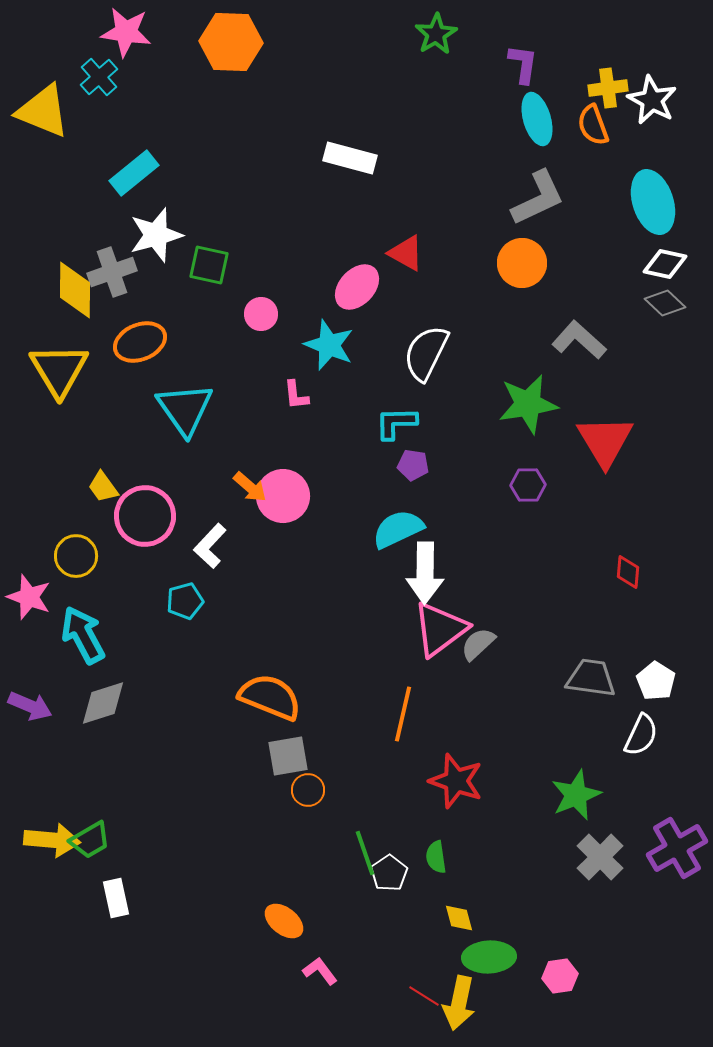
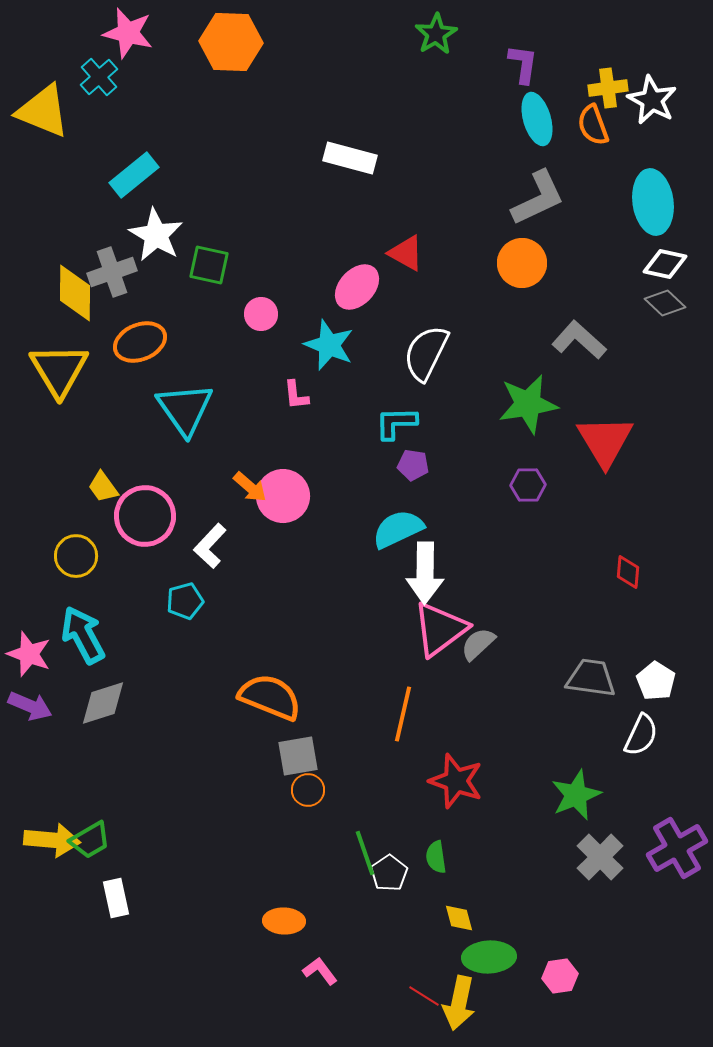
pink star at (126, 32): moved 2 px right, 1 px down; rotated 6 degrees clockwise
cyan rectangle at (134, 173): moved 2 px down
cyan ellipse at (653, 202): rotated 10 degrees clockwise
white star at (156, 235): rotated 26 degrees counterclockwise
yellow diamond at (75, 290): moved 3 px down
pink star at (29, 597): moved 57 px down
gray square at (288, 756): moved 10 px right
orange ellipse at (284, 921): rotated 36 degrees counterclockwise
